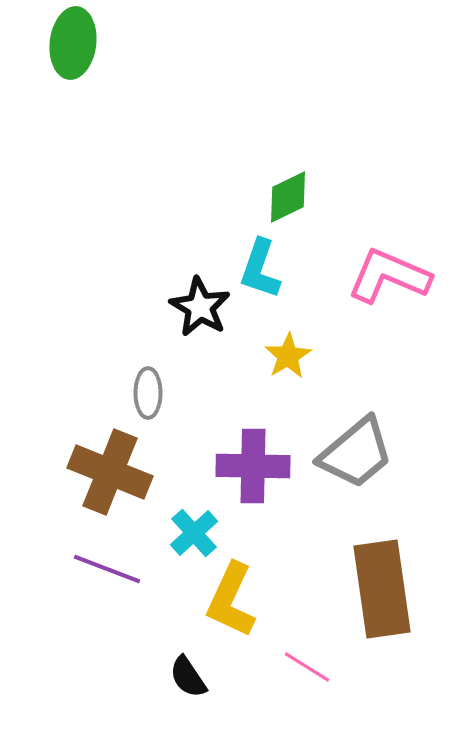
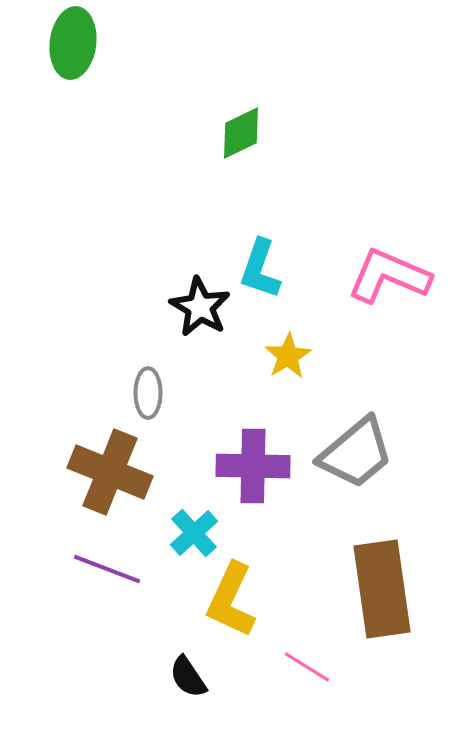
green diamond: moved 47 px left, 64 px up
